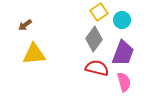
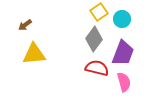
cyan circle: moved 1 px up
